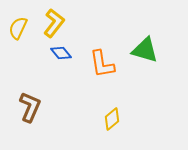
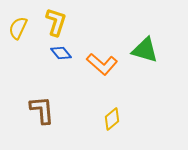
yellow L-shape: moved 2 px right, 1 px up; rotated 20 degrees counterclockwise
orange L-shape: rotated 40 degrees counterclockwise
brown L-shape: moved 12 px right, 3 px down; rotated 28 degrees counterclockwise
